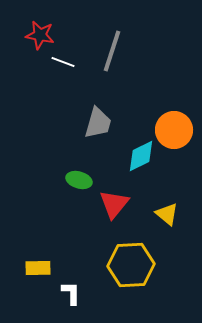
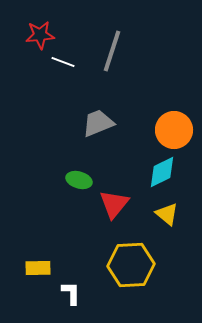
red star: rotated 16 degrees counterclockwise
gray trapezoid: rotated 128 degrees counterclockwise
cyan diamond: moved 21 px right, 16 px down
